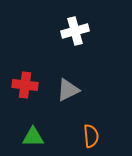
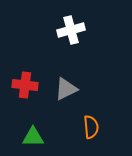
white cross: moved 4 px left, 1 px up
gray triangle: moved 2 px left, 1 px up
orange semicircle: moved 9 px up
